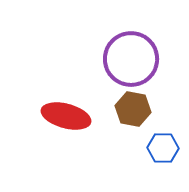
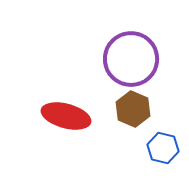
brown hexagon: rotated 12 degrees clockwise
blue hexagon: rotated 12 degrees clockwise
